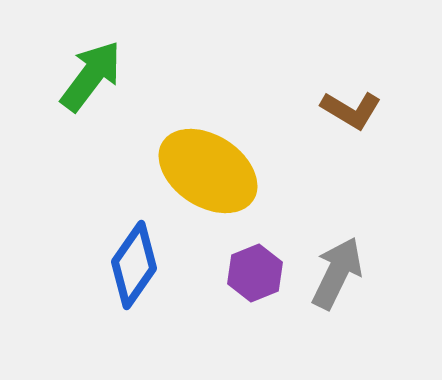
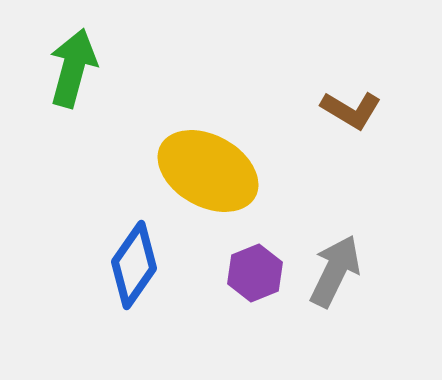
green arrow: moved 18 px left, 8 px up; rotated 22 degrees counterclockwise
yellow ellipse: rotated 4 degrees counterclockwise
gray arrow: moved 2 px left, 2 px up
